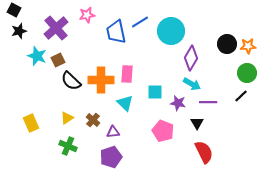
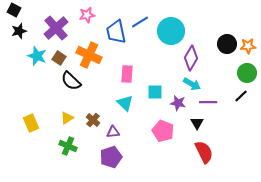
brown square: moved 1 px right, 2 px up; rotated 32 degrees counterclockwise
orange cross: moved 12 px left, 25 px up; rotated 25 degrees clockwise
